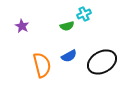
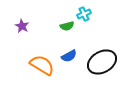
orange semicircle: rotated 45 degrees counterclockwise
